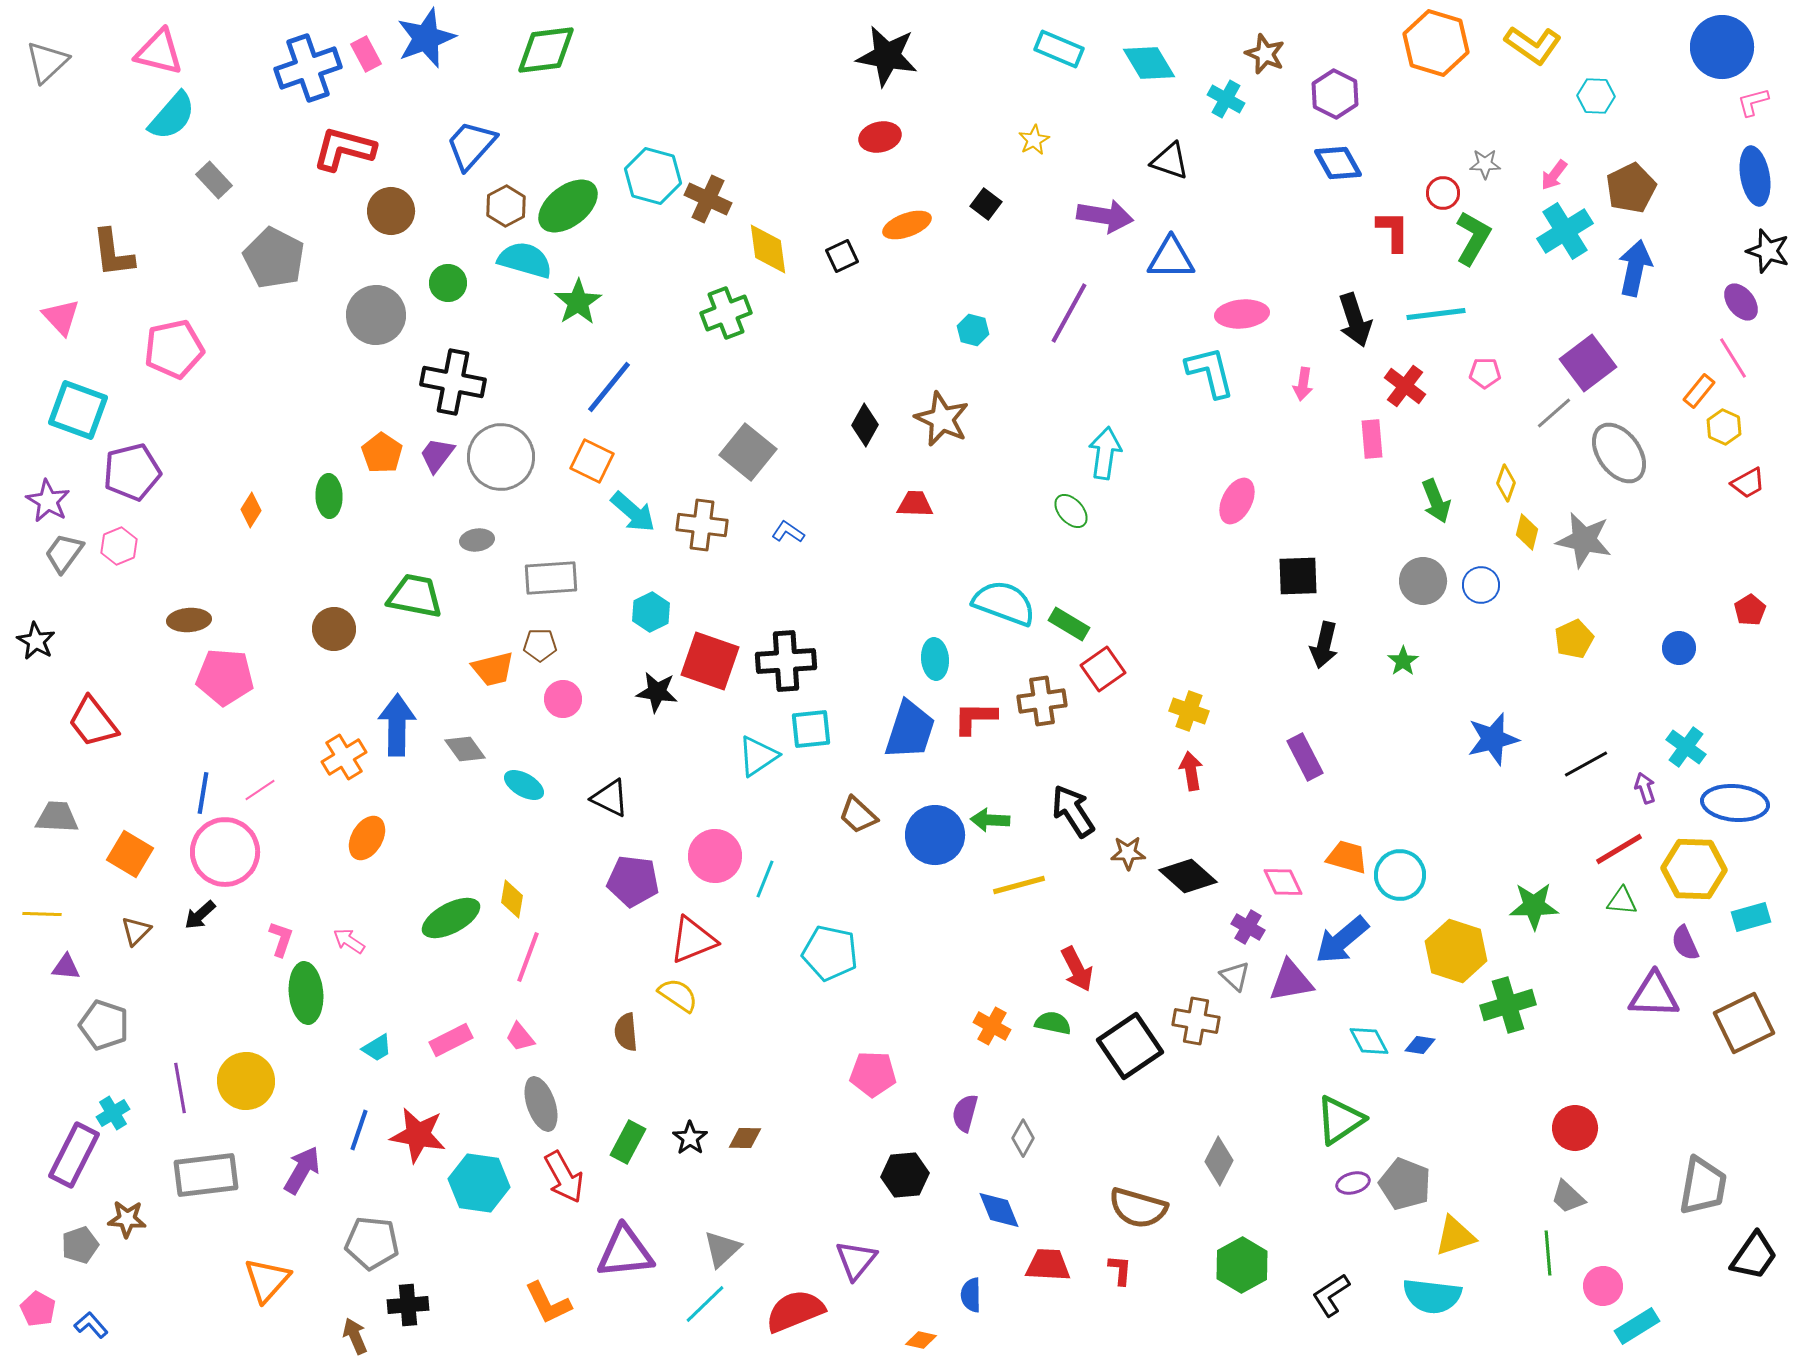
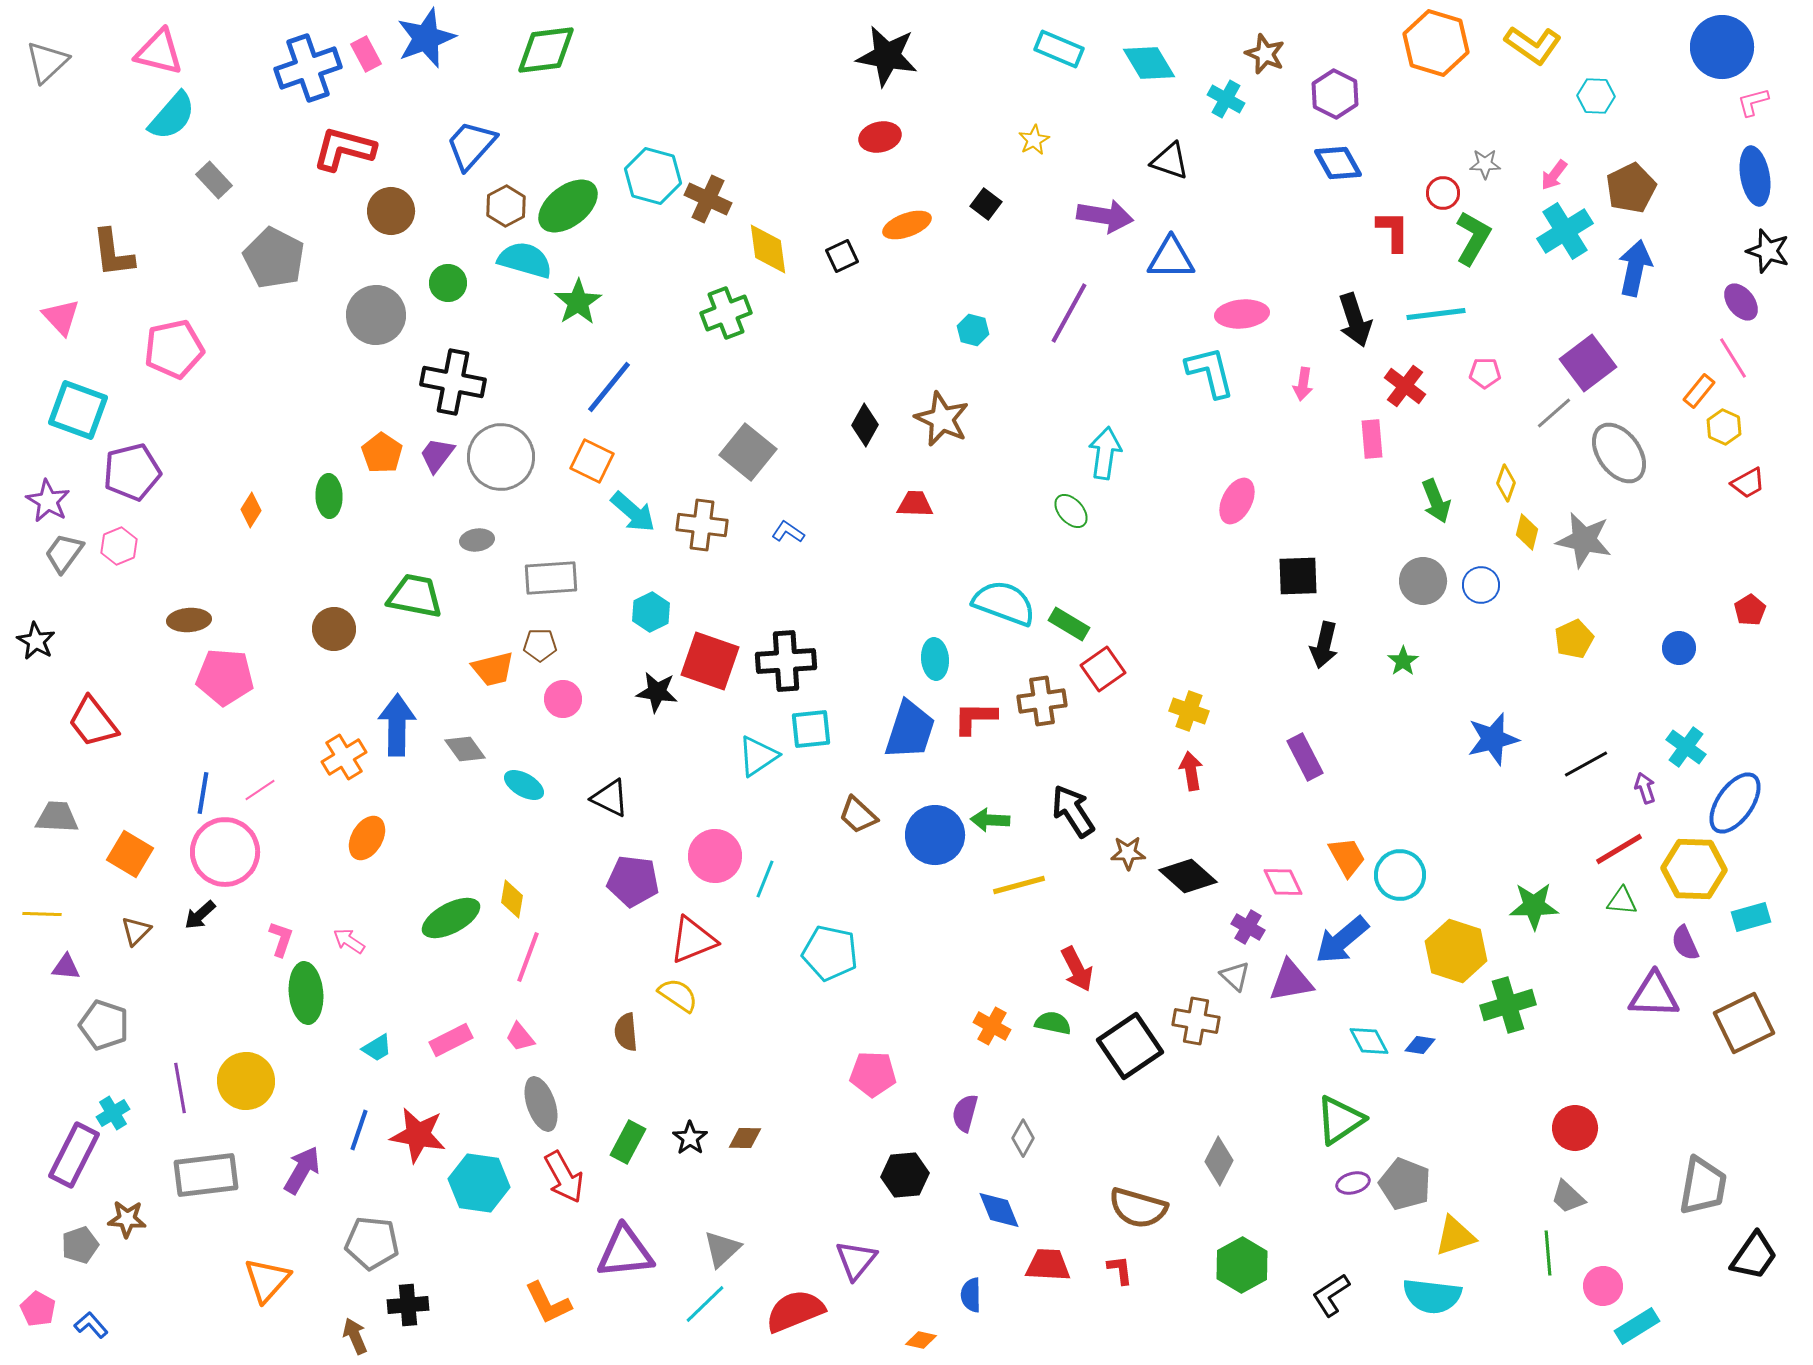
blue ellipse at (1735, 803): rotated 60 degrees counterclockwise
orange trapezoid at (1347, 857): rotated 45 degrees clockwise
red L-shape at (1120, 1270): rotated 12 degrees counterclockwise
